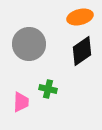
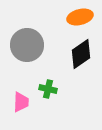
gray circle: moved 2 px left, 1 px down
black diamond: moved 1 px left, 3 px down
